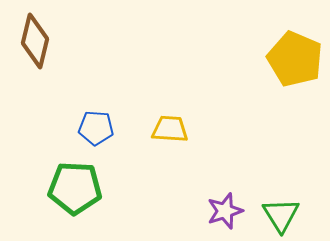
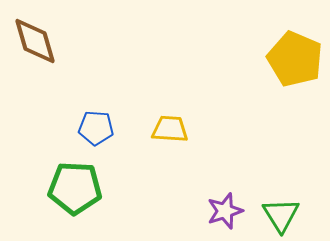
brown diamond: rotated 30 degrees counterclockwise
